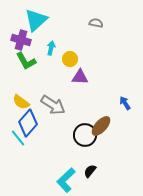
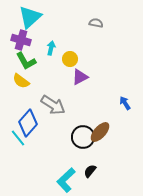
cyan triangle: moved 6 px left, 3 px up
purple triangle: rotated 30 degrees counterclockwise
yellow semicircle: moved 21 px up
brown ellipse: moved 1 px left, 6 px down
black circle: moved 2 px left, 2 px down
